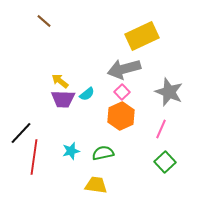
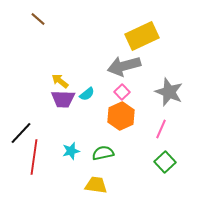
brown line: moved 6 px left, 2 px up
gray arrow: moved 3 px up
